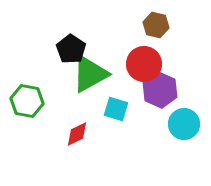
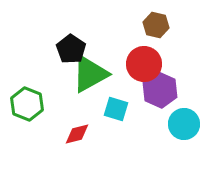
green hexagon: moved 3 px down; rotated 12 degrees clockwise
red diamond: rotated 12 degrees clockwise
